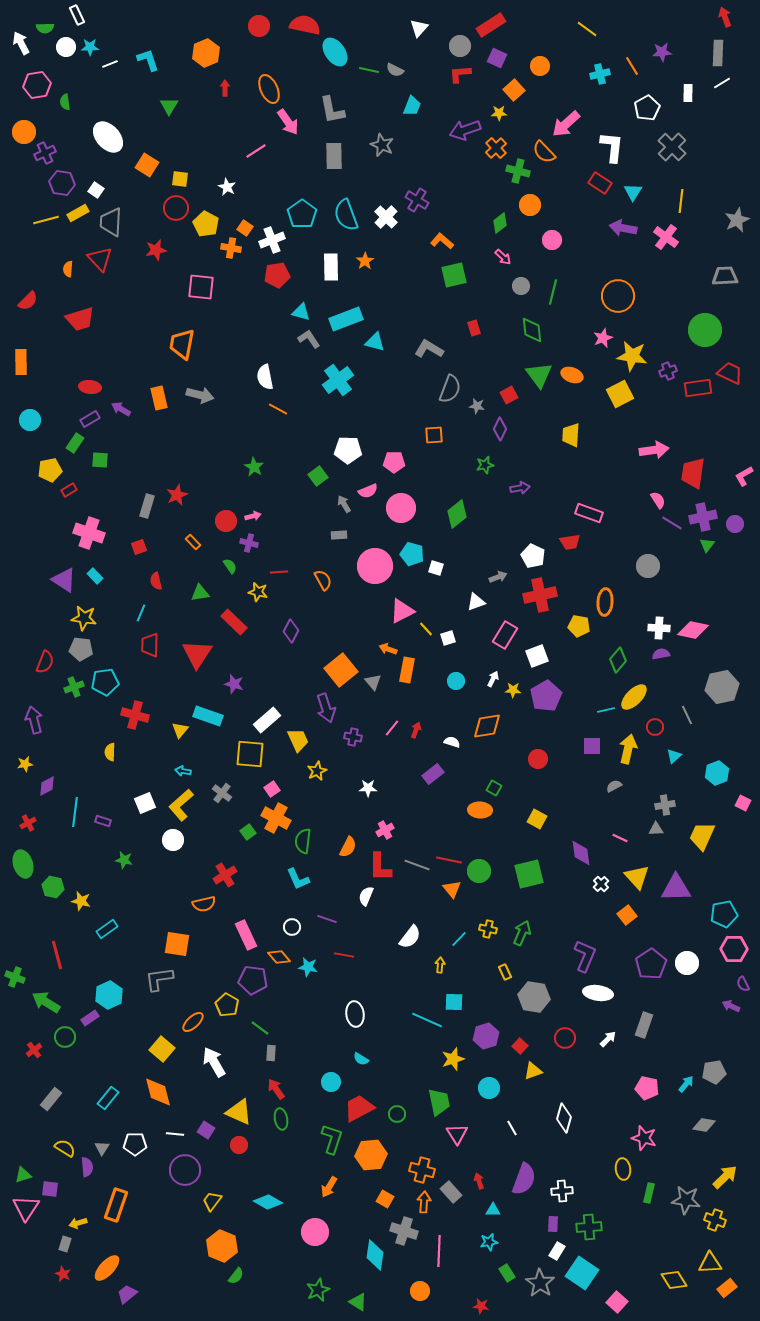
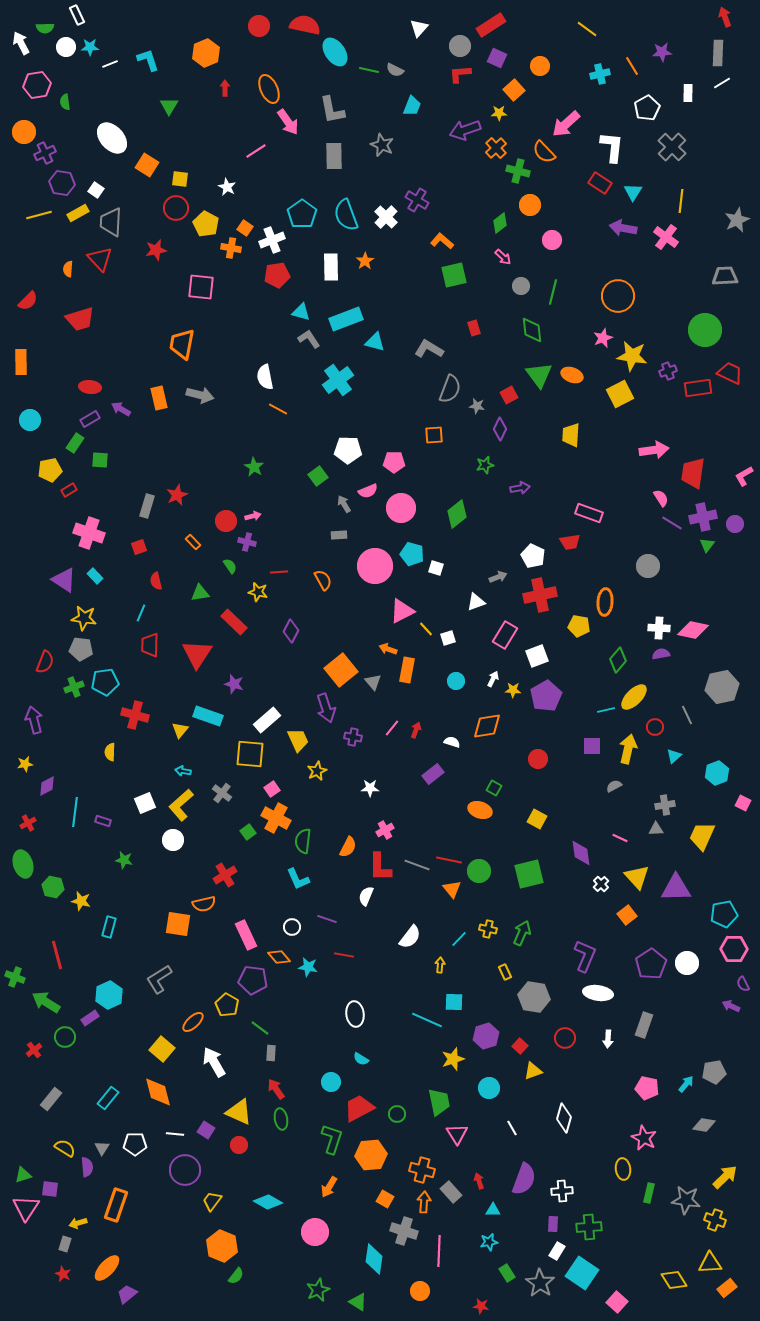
white ellipse at (108, 137): moved 4 px right, 1 px down
yellow line at (46, 220): moved 7 px left, 5 px up
pink semicircle at (658, 500): moved 3 px right, 2 px up
purple cross at (249, 543): moved 2 px left, 1 px up
white star at (368, 788): moved 2 px right
orange ellipse at (480, 810): rotated 15 degrees clockwise
cyan rectangle at (107, 929): moved 2 px right, 2 px up; rotated 40 degrees counterclockwise
orange square at (177, 944): moved 1 px right, 20 px up
gray L-shape at (159, 979): rotated 24 degrees counterclockwise
white arrow at (608, 1039): rotated 138 degrees clockwise
pink star at (644, 1138): rotated 10 degrees clockwise
cyan diamond at (375, 1255): moved 1 px left, 4 px down
